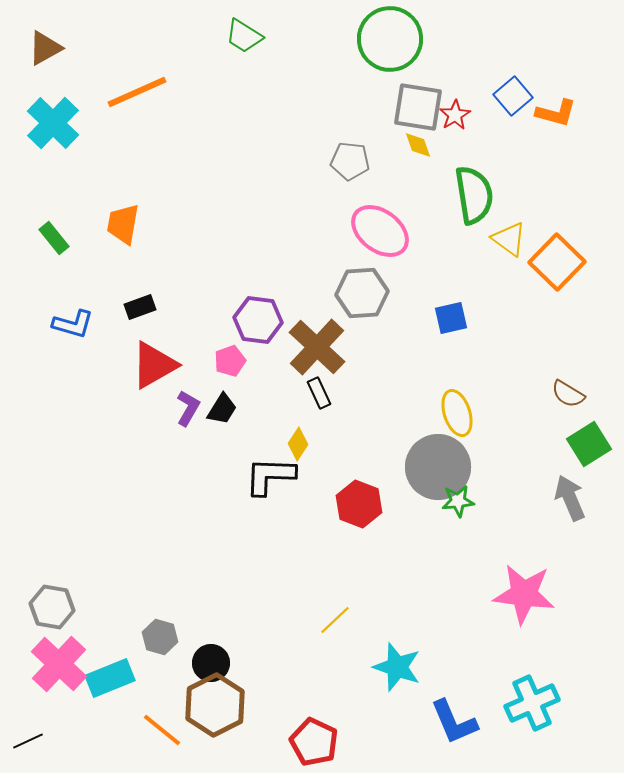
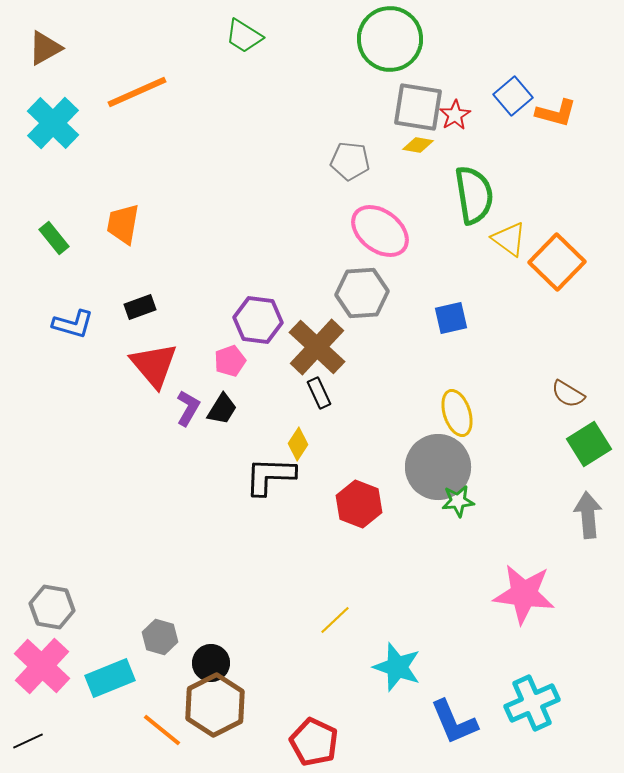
yellow diamond at (418, 145): rotated 60 degrees counterclockwise
red triangle at (154, 365): rotated 40 degrees counterclockwise
gray arrow at (570, 498): moved 18 px right, 17 px down; rotated 18 degrees clockwise
pink cross at (59, 664): moved 17 px left, 2 px down
